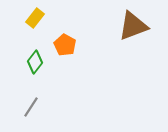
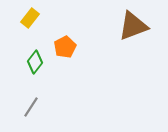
yellow rectangle: moved 5 px left
orange pentagon: moved 2 px down; rotated 15 degrees clockwise
